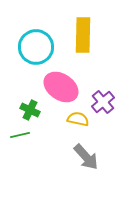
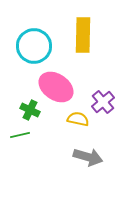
cyan circle: moved 2 px left, 1 px up
pink ellipse: moved 5 px left
gray arrow: moved 2 px right; rotated 32 degrees counterclockwise
